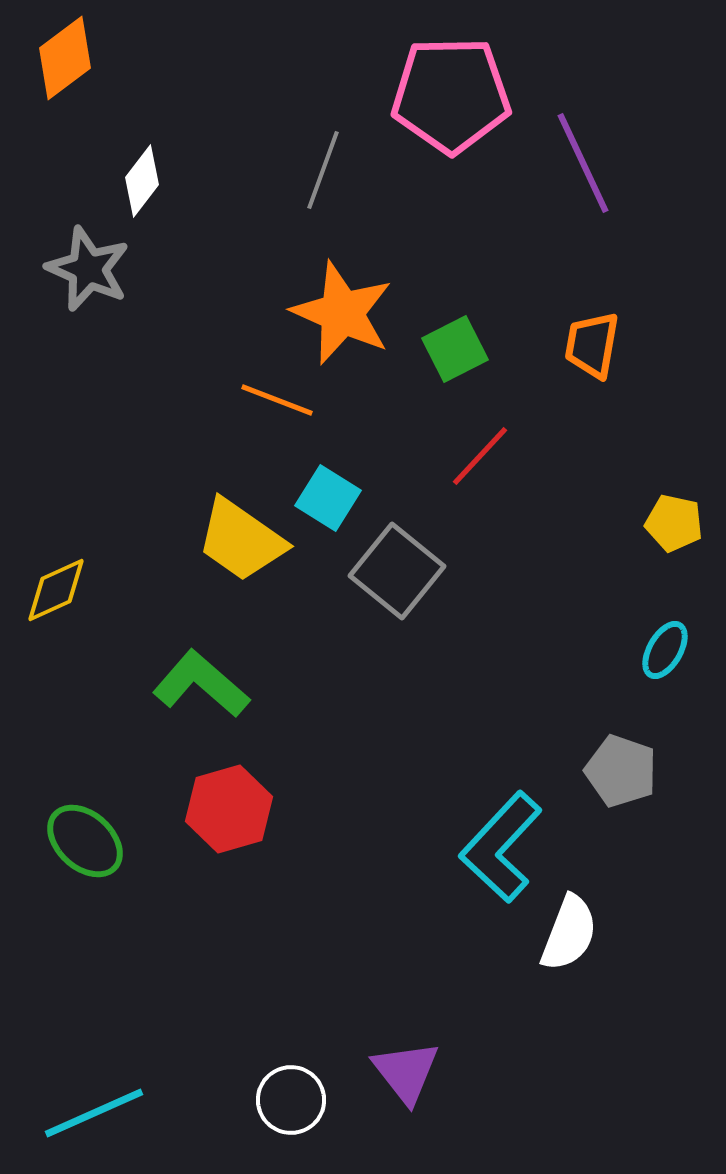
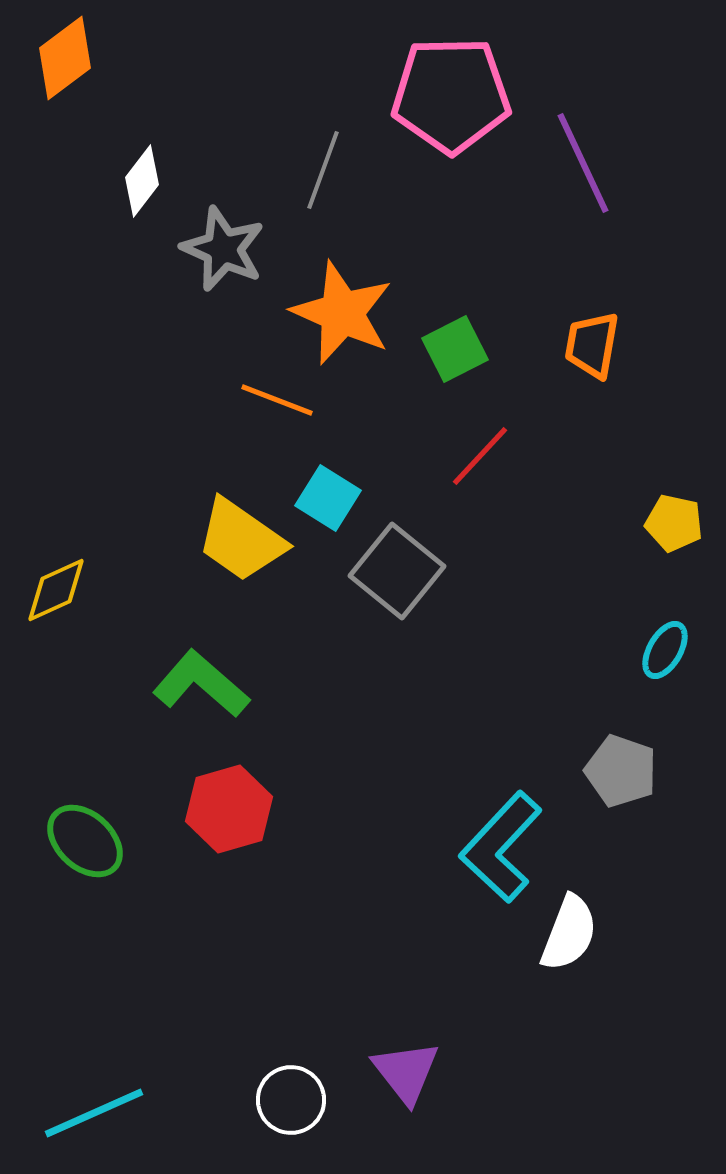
gray star: moved 135 px right, 20 px up
